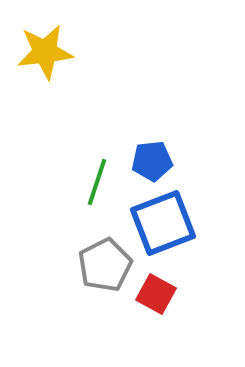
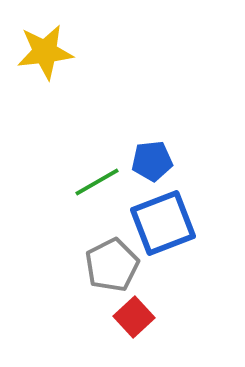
green line: rotated 42 degrees clockwise
gray pentagon: moved 7 px right
red square: moved 22 px left, 23 px down; rotated 18 degrees clockwise
